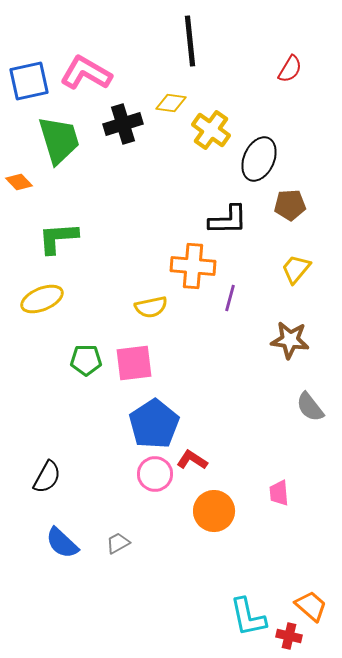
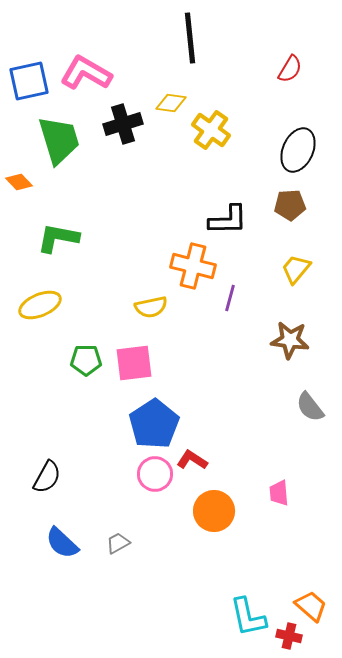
black line: moved 3 px up
black ellipse: moved 39 px right, 9 px up
green L-shape: rotated 15 degrees clockwise
orange cross: rotated 9 degrees clockwise
yellow ellipse: moved 2 px left, 6 px down
